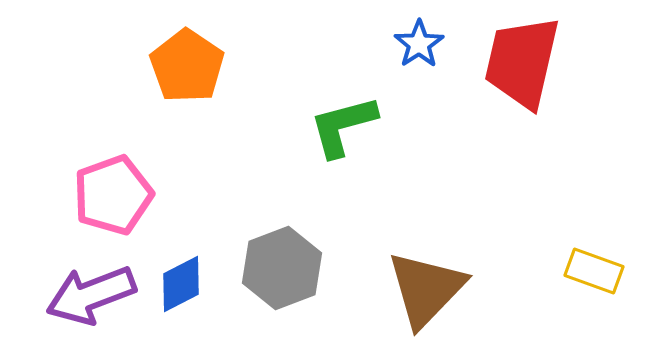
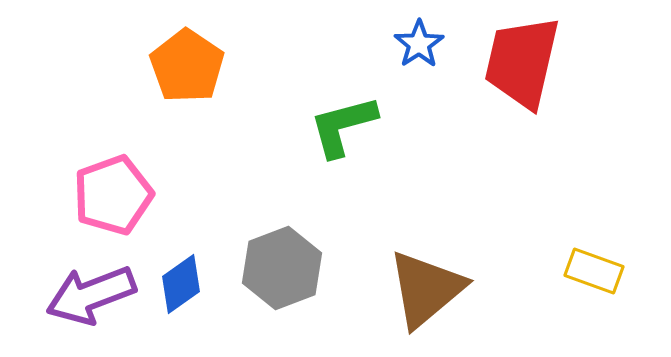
blue diamond: rotated 8 degrees counterclockwise
brown triangle: rotated 6 degrees clockwise
